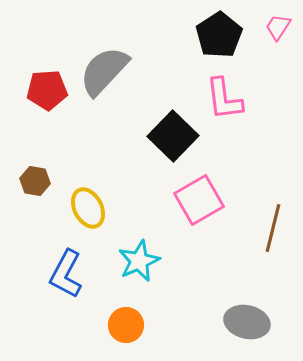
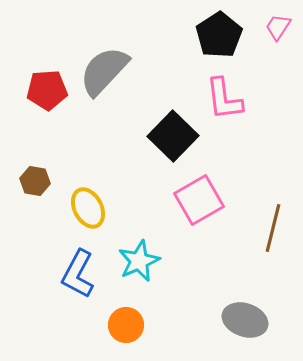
blue L-shape: moved 12 px right
gray ellipse: moved 2 px left, 2 px up; rotated 6 degrees clockwise
